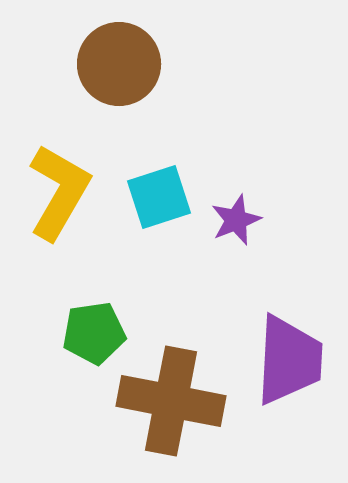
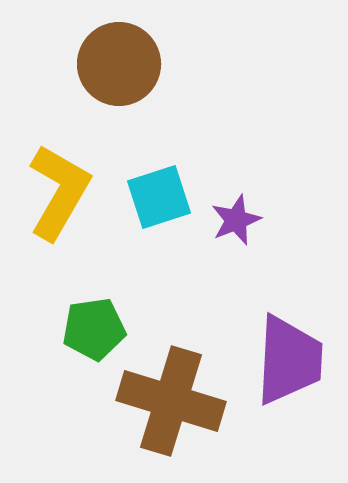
green pentagon: moved 4 px up
brown cross: rotated 6 degrees clockwise
